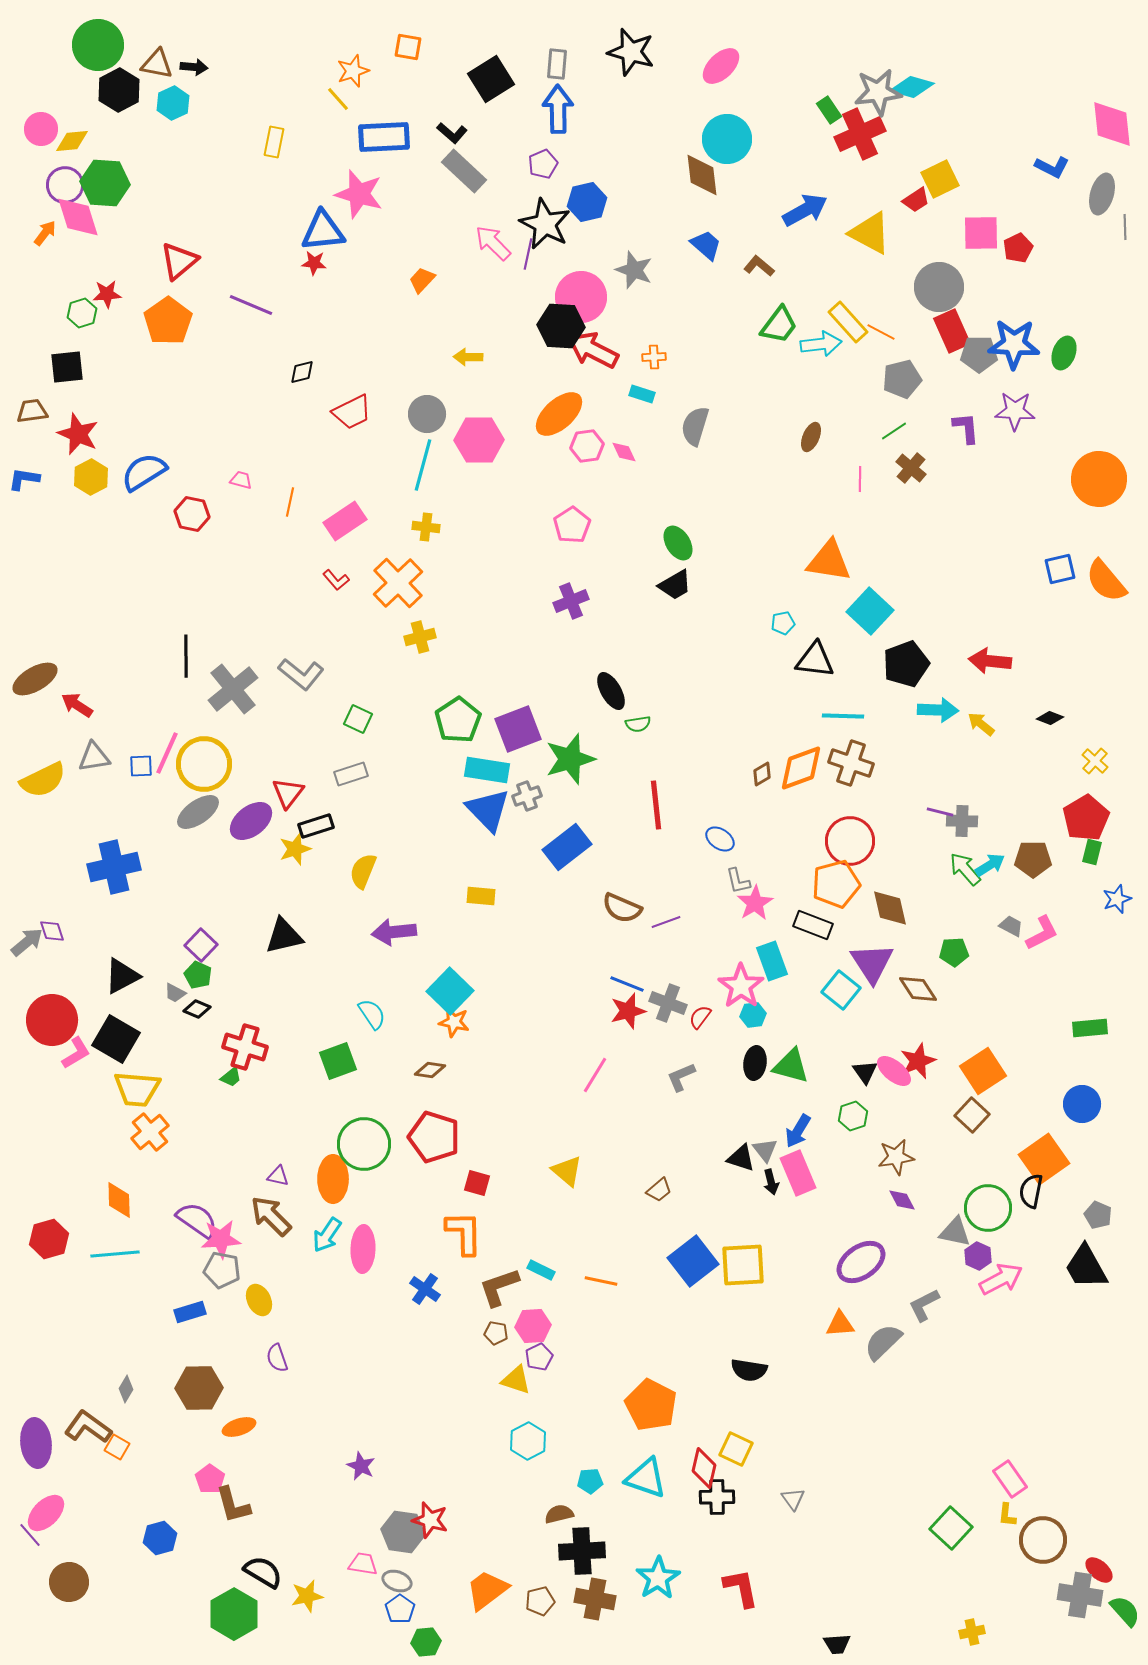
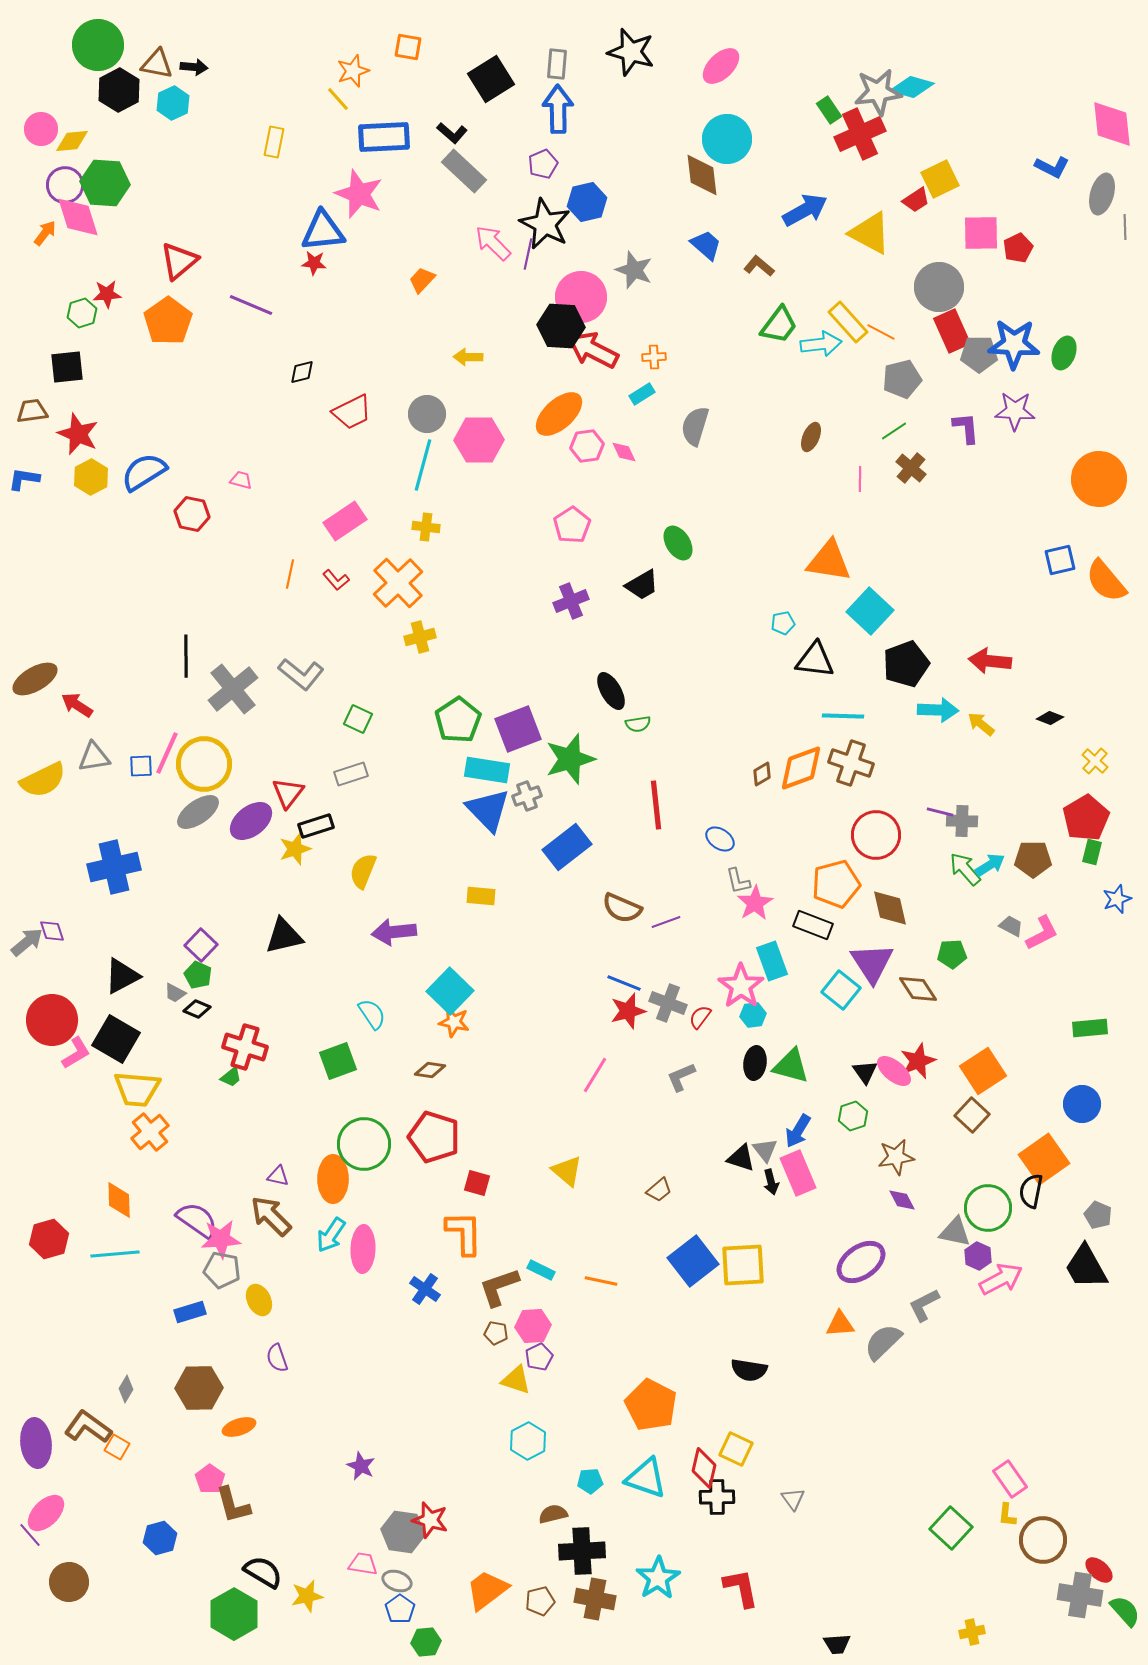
pink star at (359, 194): rotated 6 degrees clockwise
cyan rectangle at (642, 394): rotated 50 degrees counterclockwise
orange line at (290, 502): moved 72 px down
blue square at (1060, 569): moved 9 px up
black trapezoid at (675, 585): moved 33 px left
red circle at (850, 841): moved 26 px right, 6 px up
green pentagon at (954, 952): moved 2 px left, 2 px down
blue line at (627, 984): moved 3 px left, 1 px up
cyan arrow at (327, 1235): moved 4 px right
brown semicircle at (559, 1514): moved 6 px left
